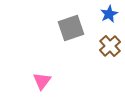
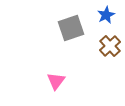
blue star: moved 3 px left, 1 px down
pink triangle: moved 14 px right
